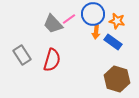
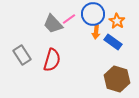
orange star: rotated 21 degrees clockwise
